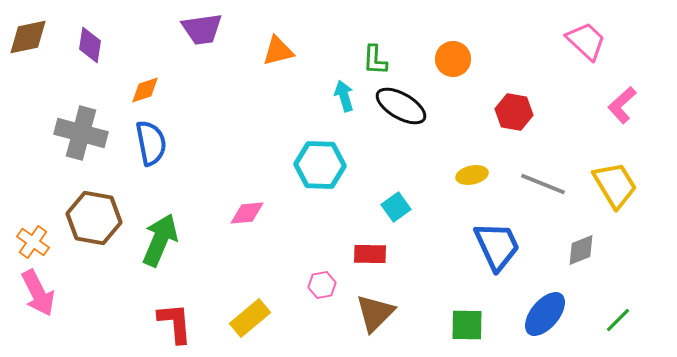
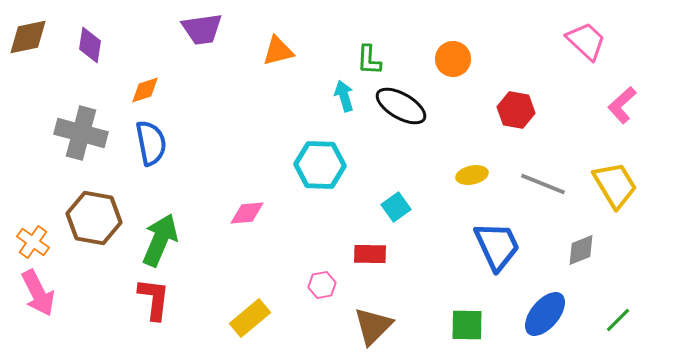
green L-shape: moved 6 px left
red hexagon: moved 2 px right, 2 px up
brown triangle: moved 2 px left, 13 px down
red L-shape: moved 21 px left, 24 px up; rotated 12 degrees clockwise
